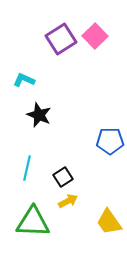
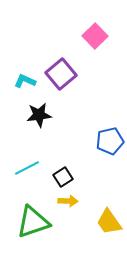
purple square: moved 35 px down; rotated 8 degrees counterclockwise
cyan L-shape: moved 1 px right, 1 px down
black star: rotated 30 degrees counterclockwise
blue pentagon: rotated 12 degrees counterclockwise
cyan line: rotated 50 degrees clockwise
yellow arrow: rotated 30 degrees clockwise
green triangle: rotated 21 degrees counterclockwise
